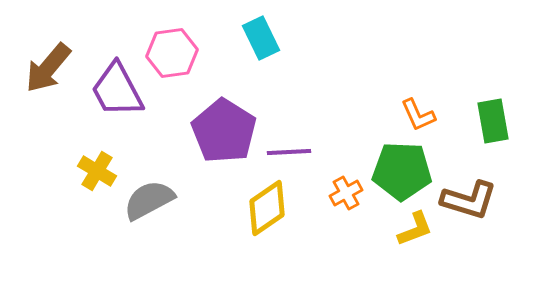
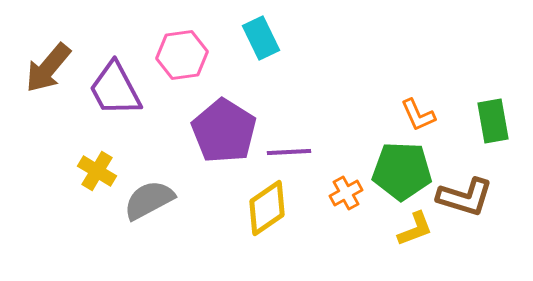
pink hexagon: moved 10 px right, 2 px down
purple trapezoid: moved 2 px left, 1 px up
brown L-shape: moved 4 px left, 3 px up
